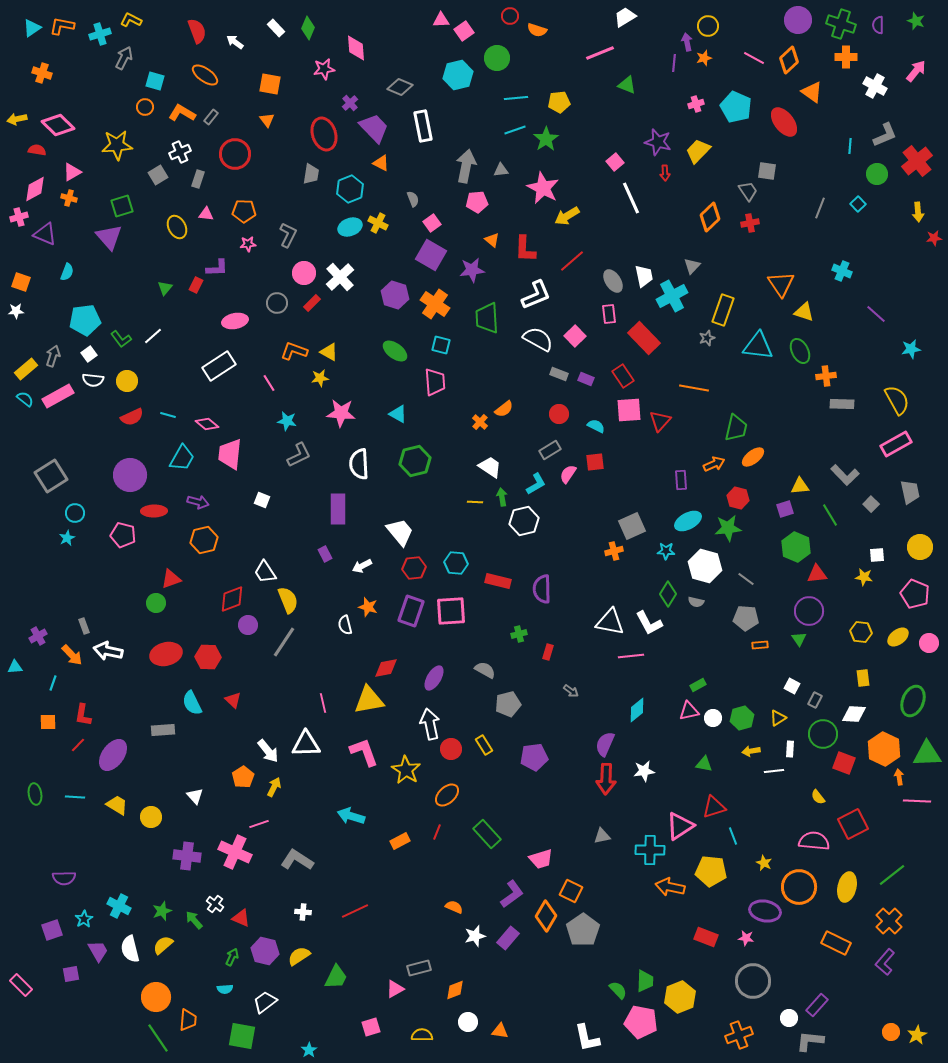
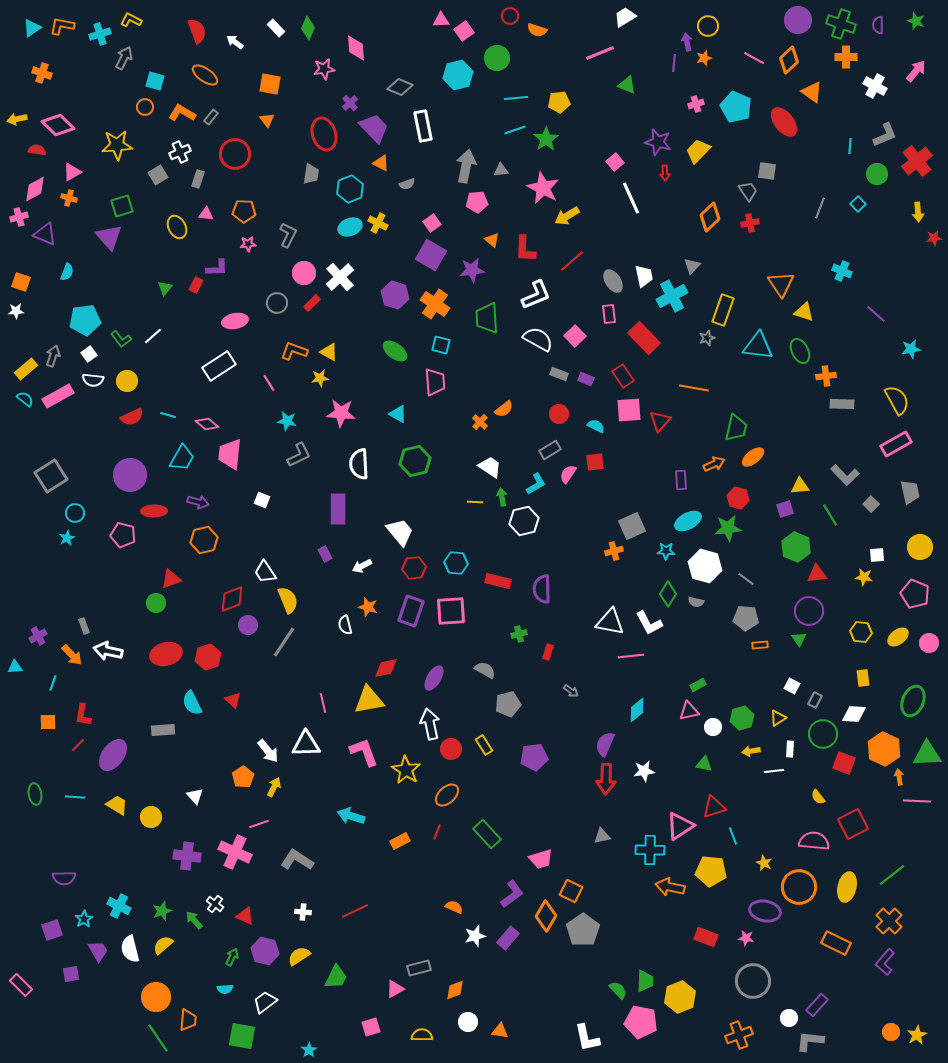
gray semicircle at (413, 199): moved 6 px left, 15 px up; rotated 91 degrees clockwise
red hexagon at (208, 657): rotated 20 degrees counterclockwise
white circle at (713, 718): moved 9 px down
red triangle at (241, 918): moved 4 px right, 2 px up
